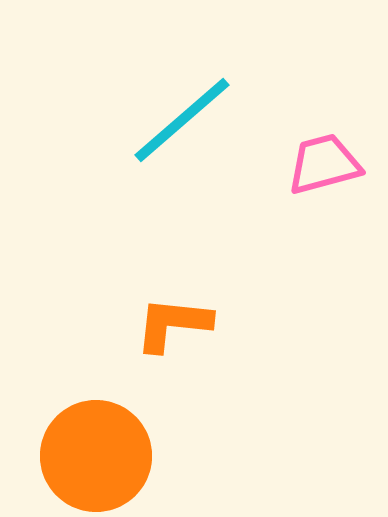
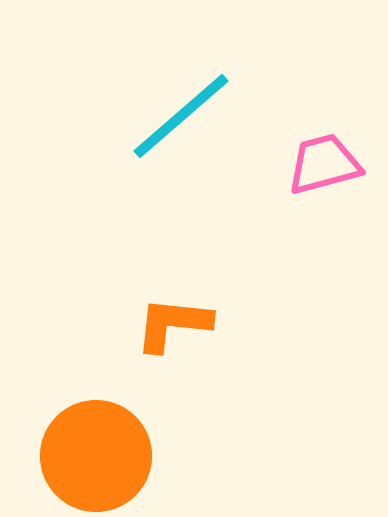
cyan line: moved 1 px left, 4 px up
